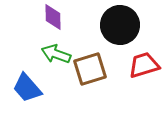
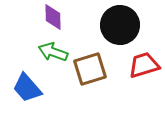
green arrow: moved 3 px left, 2 px up
